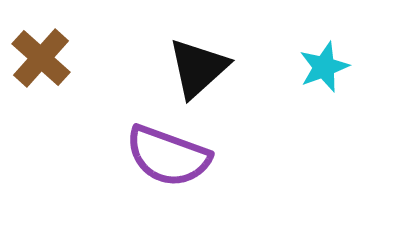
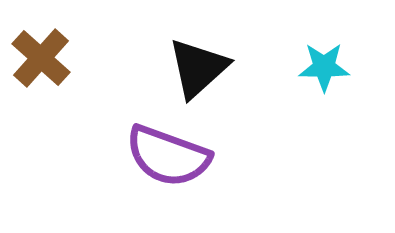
cyan star: rotated 21 degrees clockwise
